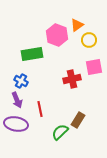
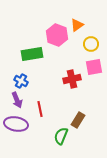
yellow circle: moved 2 px right, 4 px down
green semicircle: moved 1 px right, 4 px down; rotated 24 degrees counterclockwise
